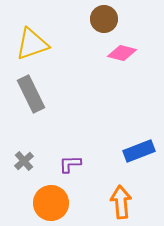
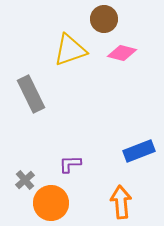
yellow triangle: moved 38 px right, 6 px down
gray cross: moved 1 px right, 19 px down
